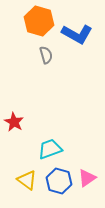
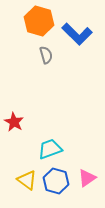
blue L-shape: rotated 16 degrees clockwise
blue hexagon: moved 3 px left
